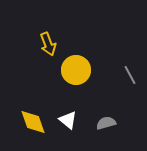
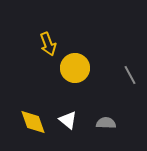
yellow circle: moved 1 px left, 2 px up
gray semicircle: rotated 18 degrees clockwise
